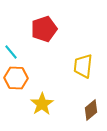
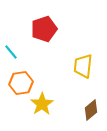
orange hexagon: moved 5 px right, 5 px down; rotated 10 degrees counterclockwise
